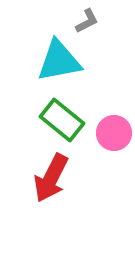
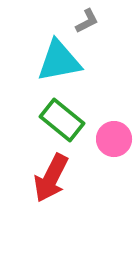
pink circle: moved 6 px down
